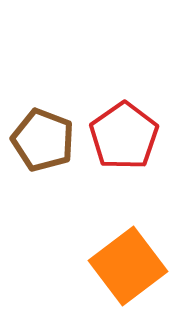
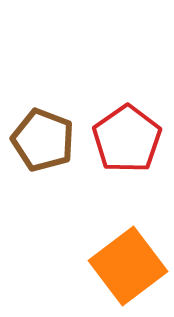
red pentagon: moved 3 px right, 3 px down
